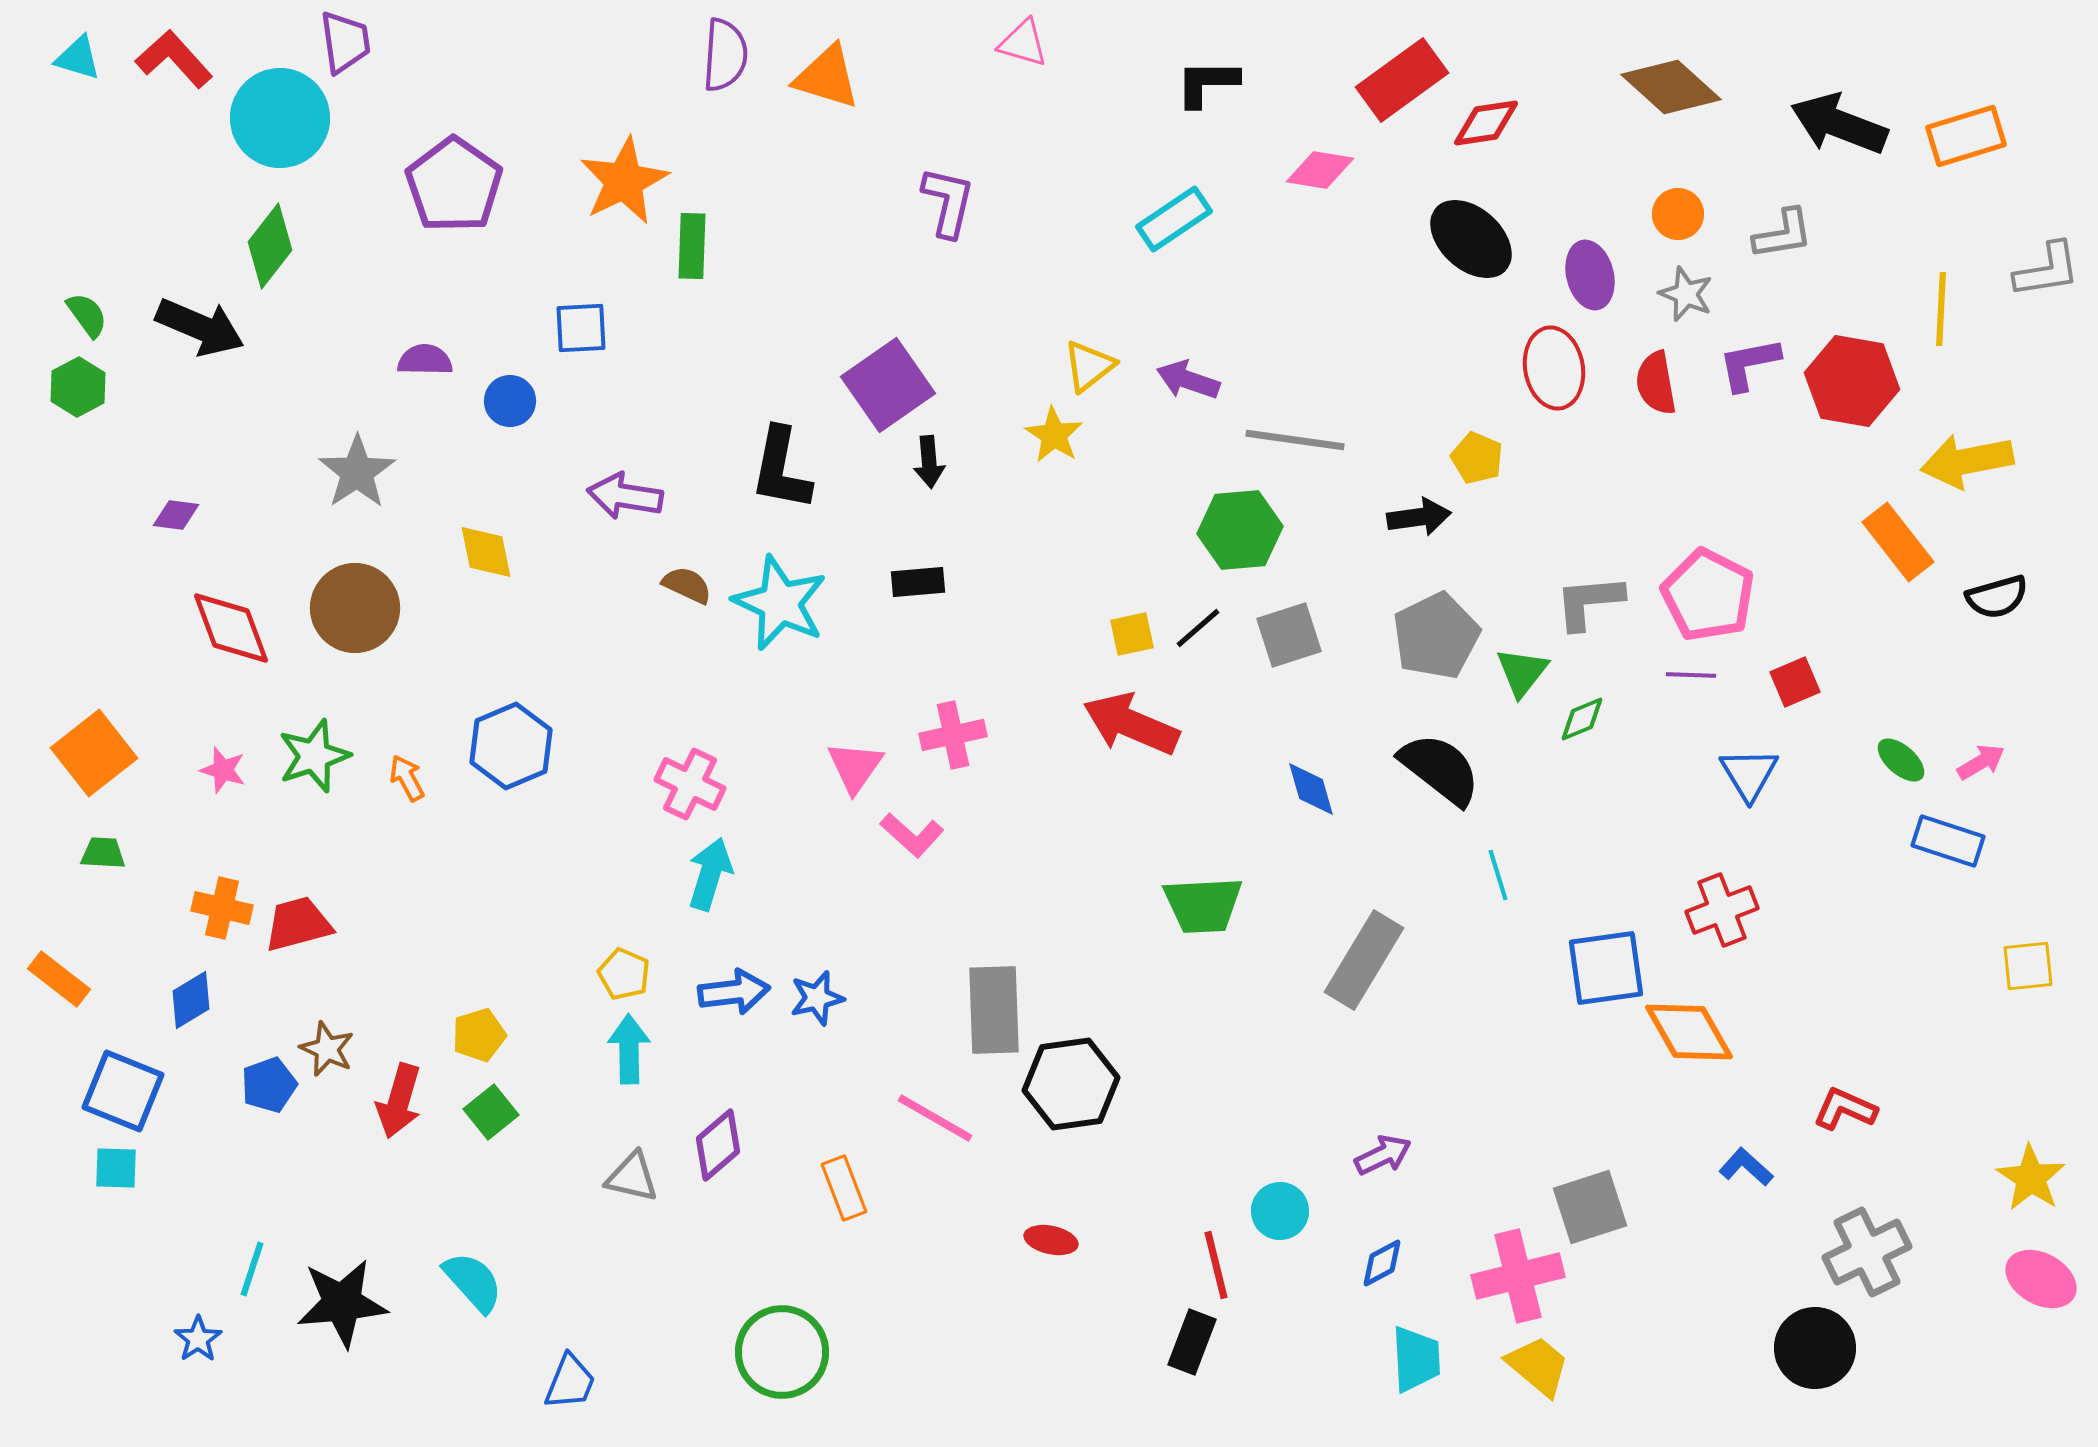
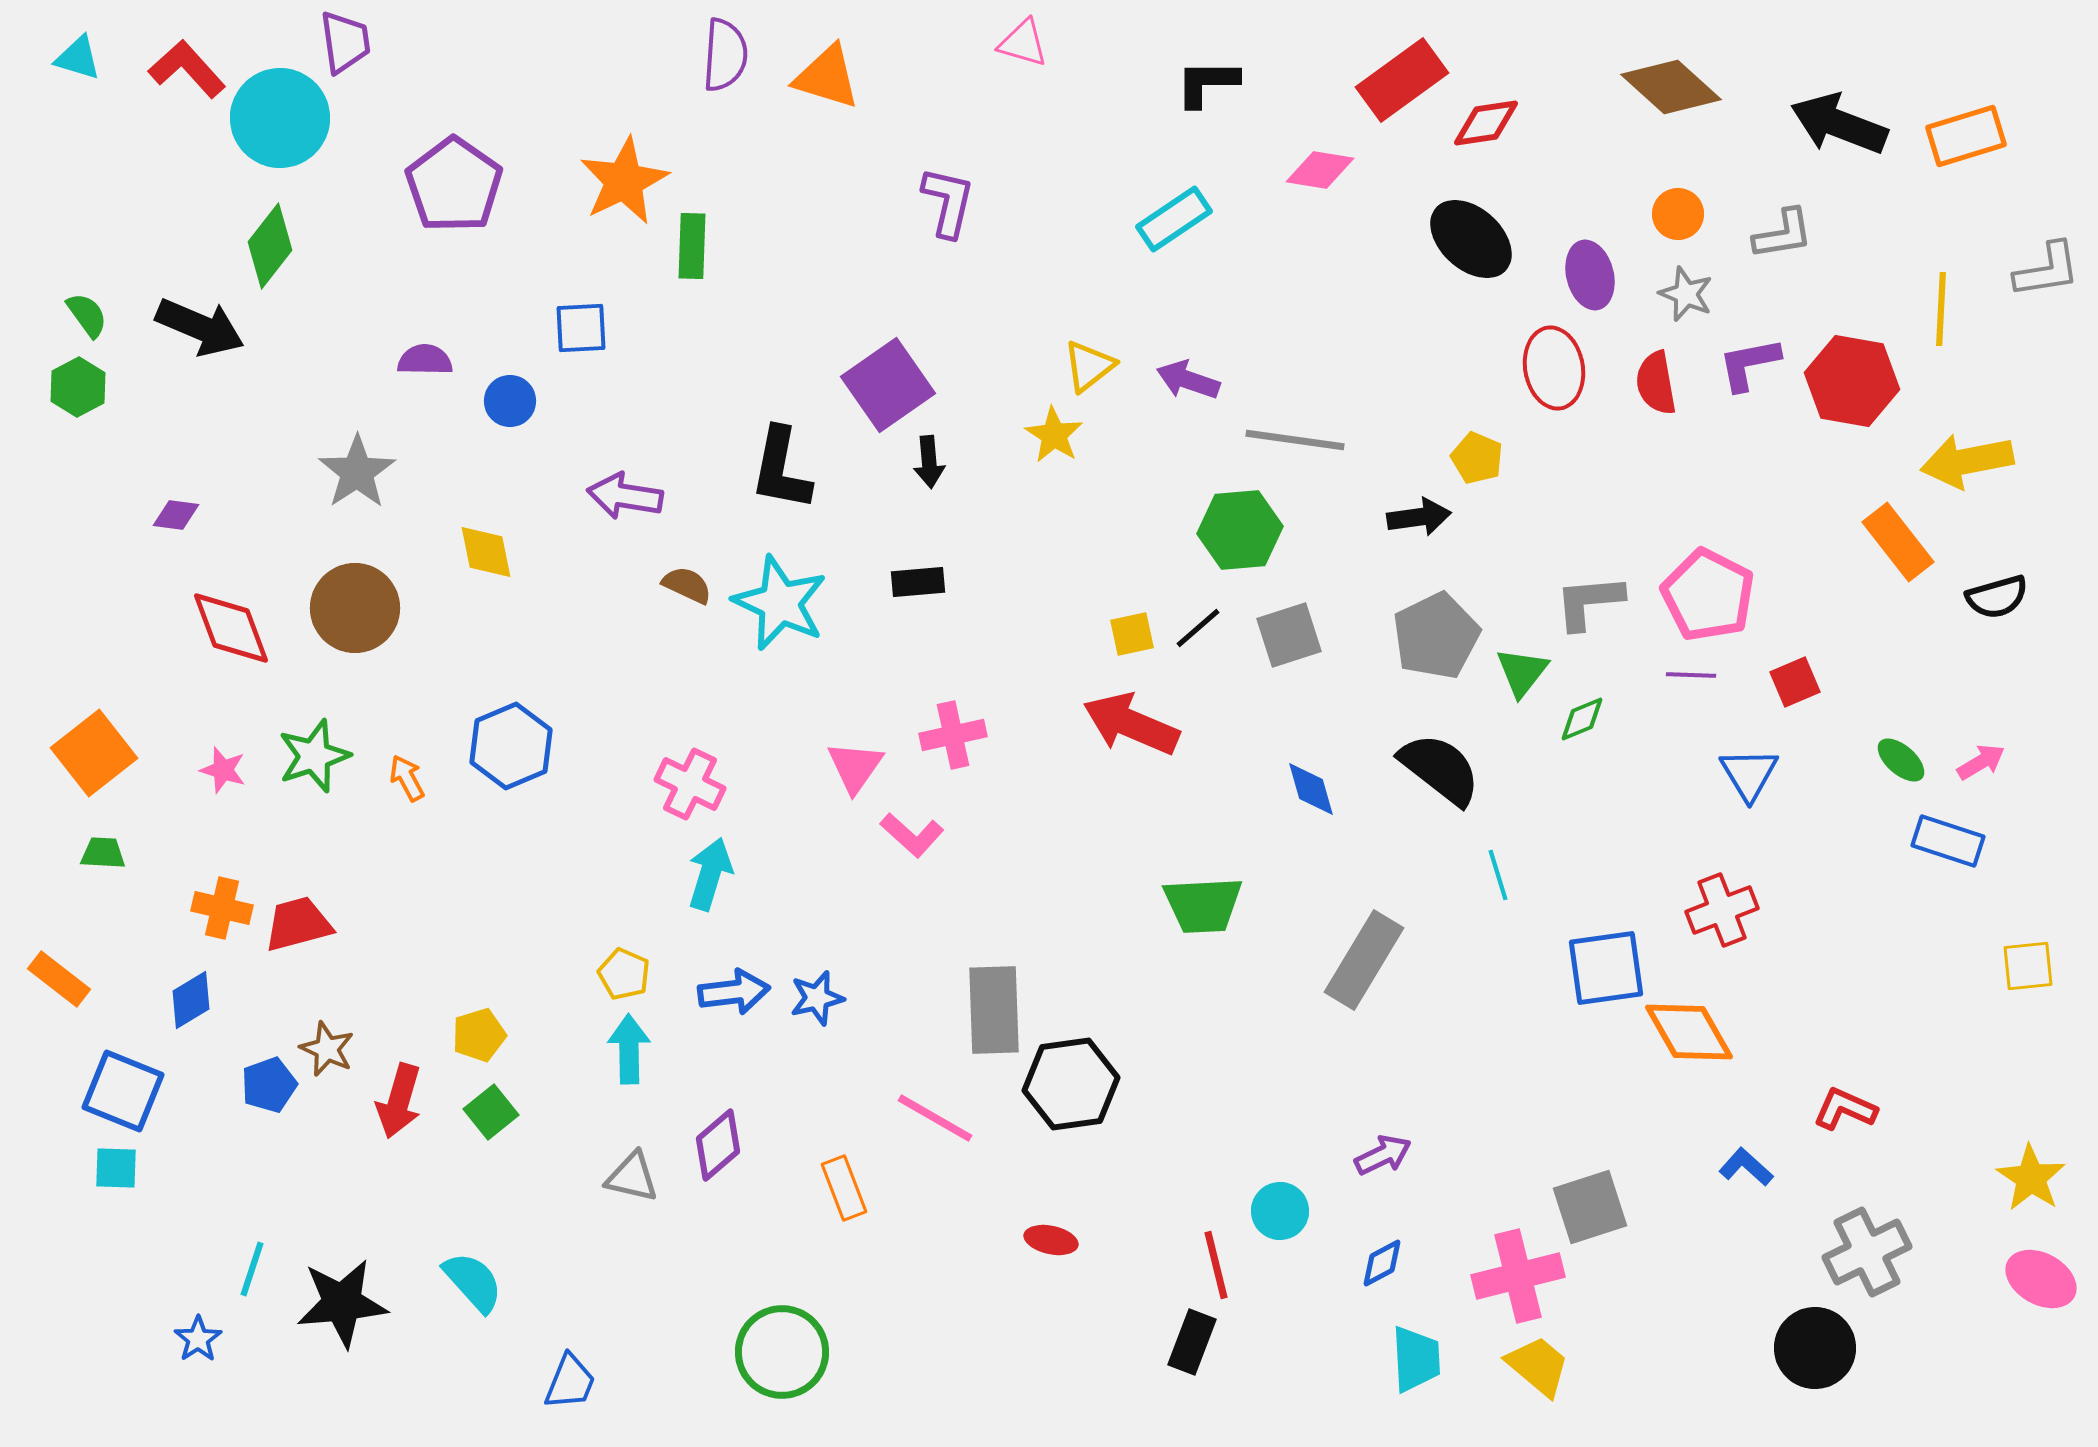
red L-shape at (174, 59): moved 13 px right, 10 px down
